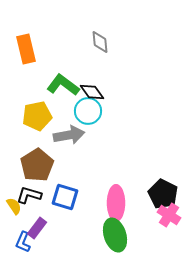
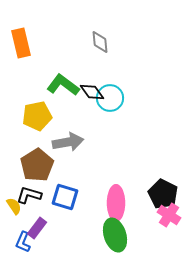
orange rectangle: moved 5 px left, 6 px up
cyan circle: moved 22 px right, 13 px up
gray arrow: moved 1 px left, 7 px down
